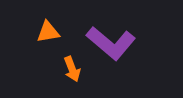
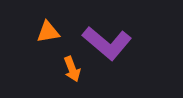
purple L-shape: moved 4 px left
